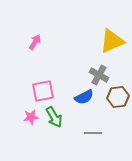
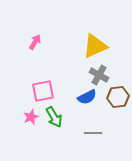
yellow triangle: moved 17 px left, 5 px down
blue semicircle: moved 3 px right
pink star: rotated 14 degrees counterclockwise
